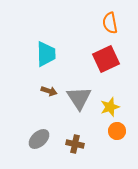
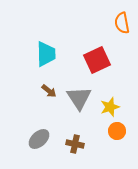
orange semicircle: moved 12 px right
red square: moved 9 px left, 1 px down
brown arrow: rotated 21 degrees clockwise
